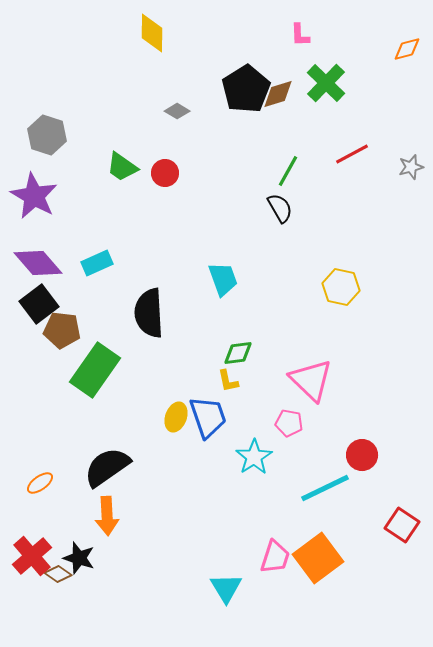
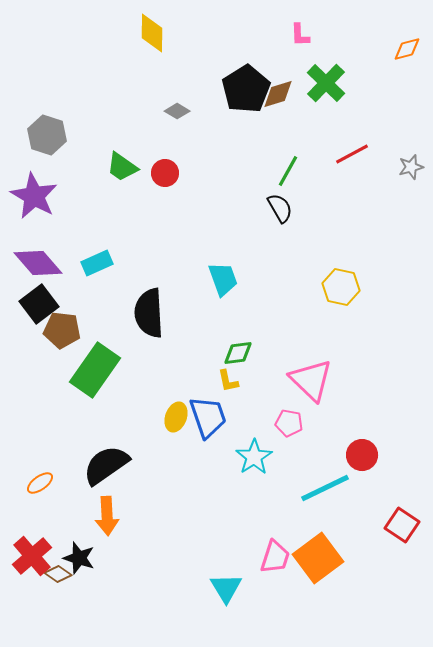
black semicircle at (107, 467): moved 1 px left, 2 px up
